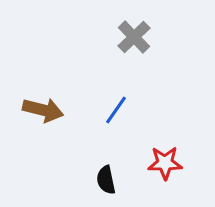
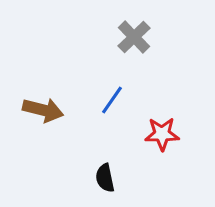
blue line: moved 4 px left, 10 px up
red star: moved 3 px left, 29 px up
black semicircle: moved 1 px left, 2 px up
